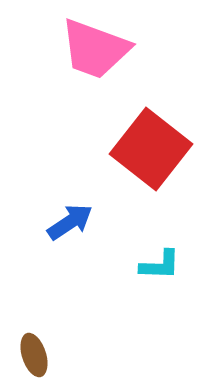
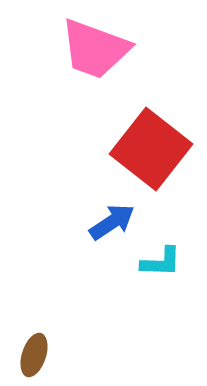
blue arrow: moved 42 px right
cyan L-shape: moved 1 px right, 3 px up
brown ellipse: rotated 36 degrees clockwise
